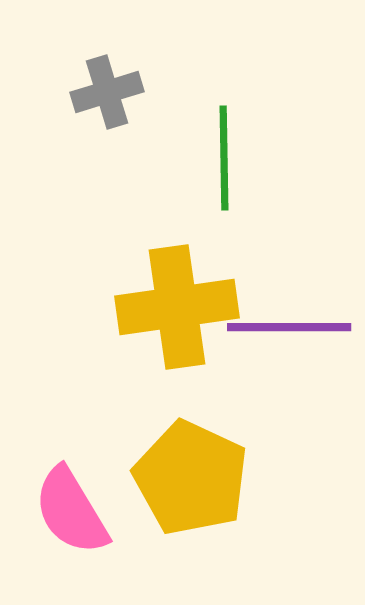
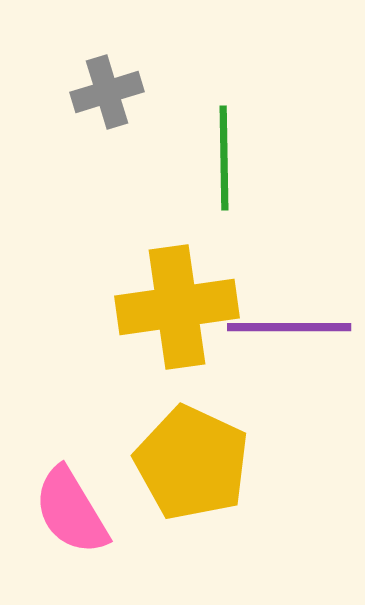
yellow pentagon: moved 1 px right, 15 px up
